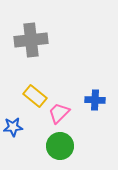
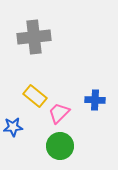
gray cross: moved 3 px right, 3 px up
